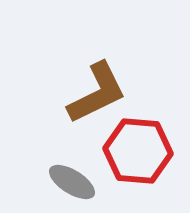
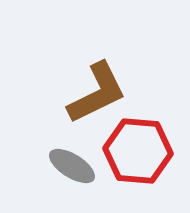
gray ellipse: moved 16 px up
